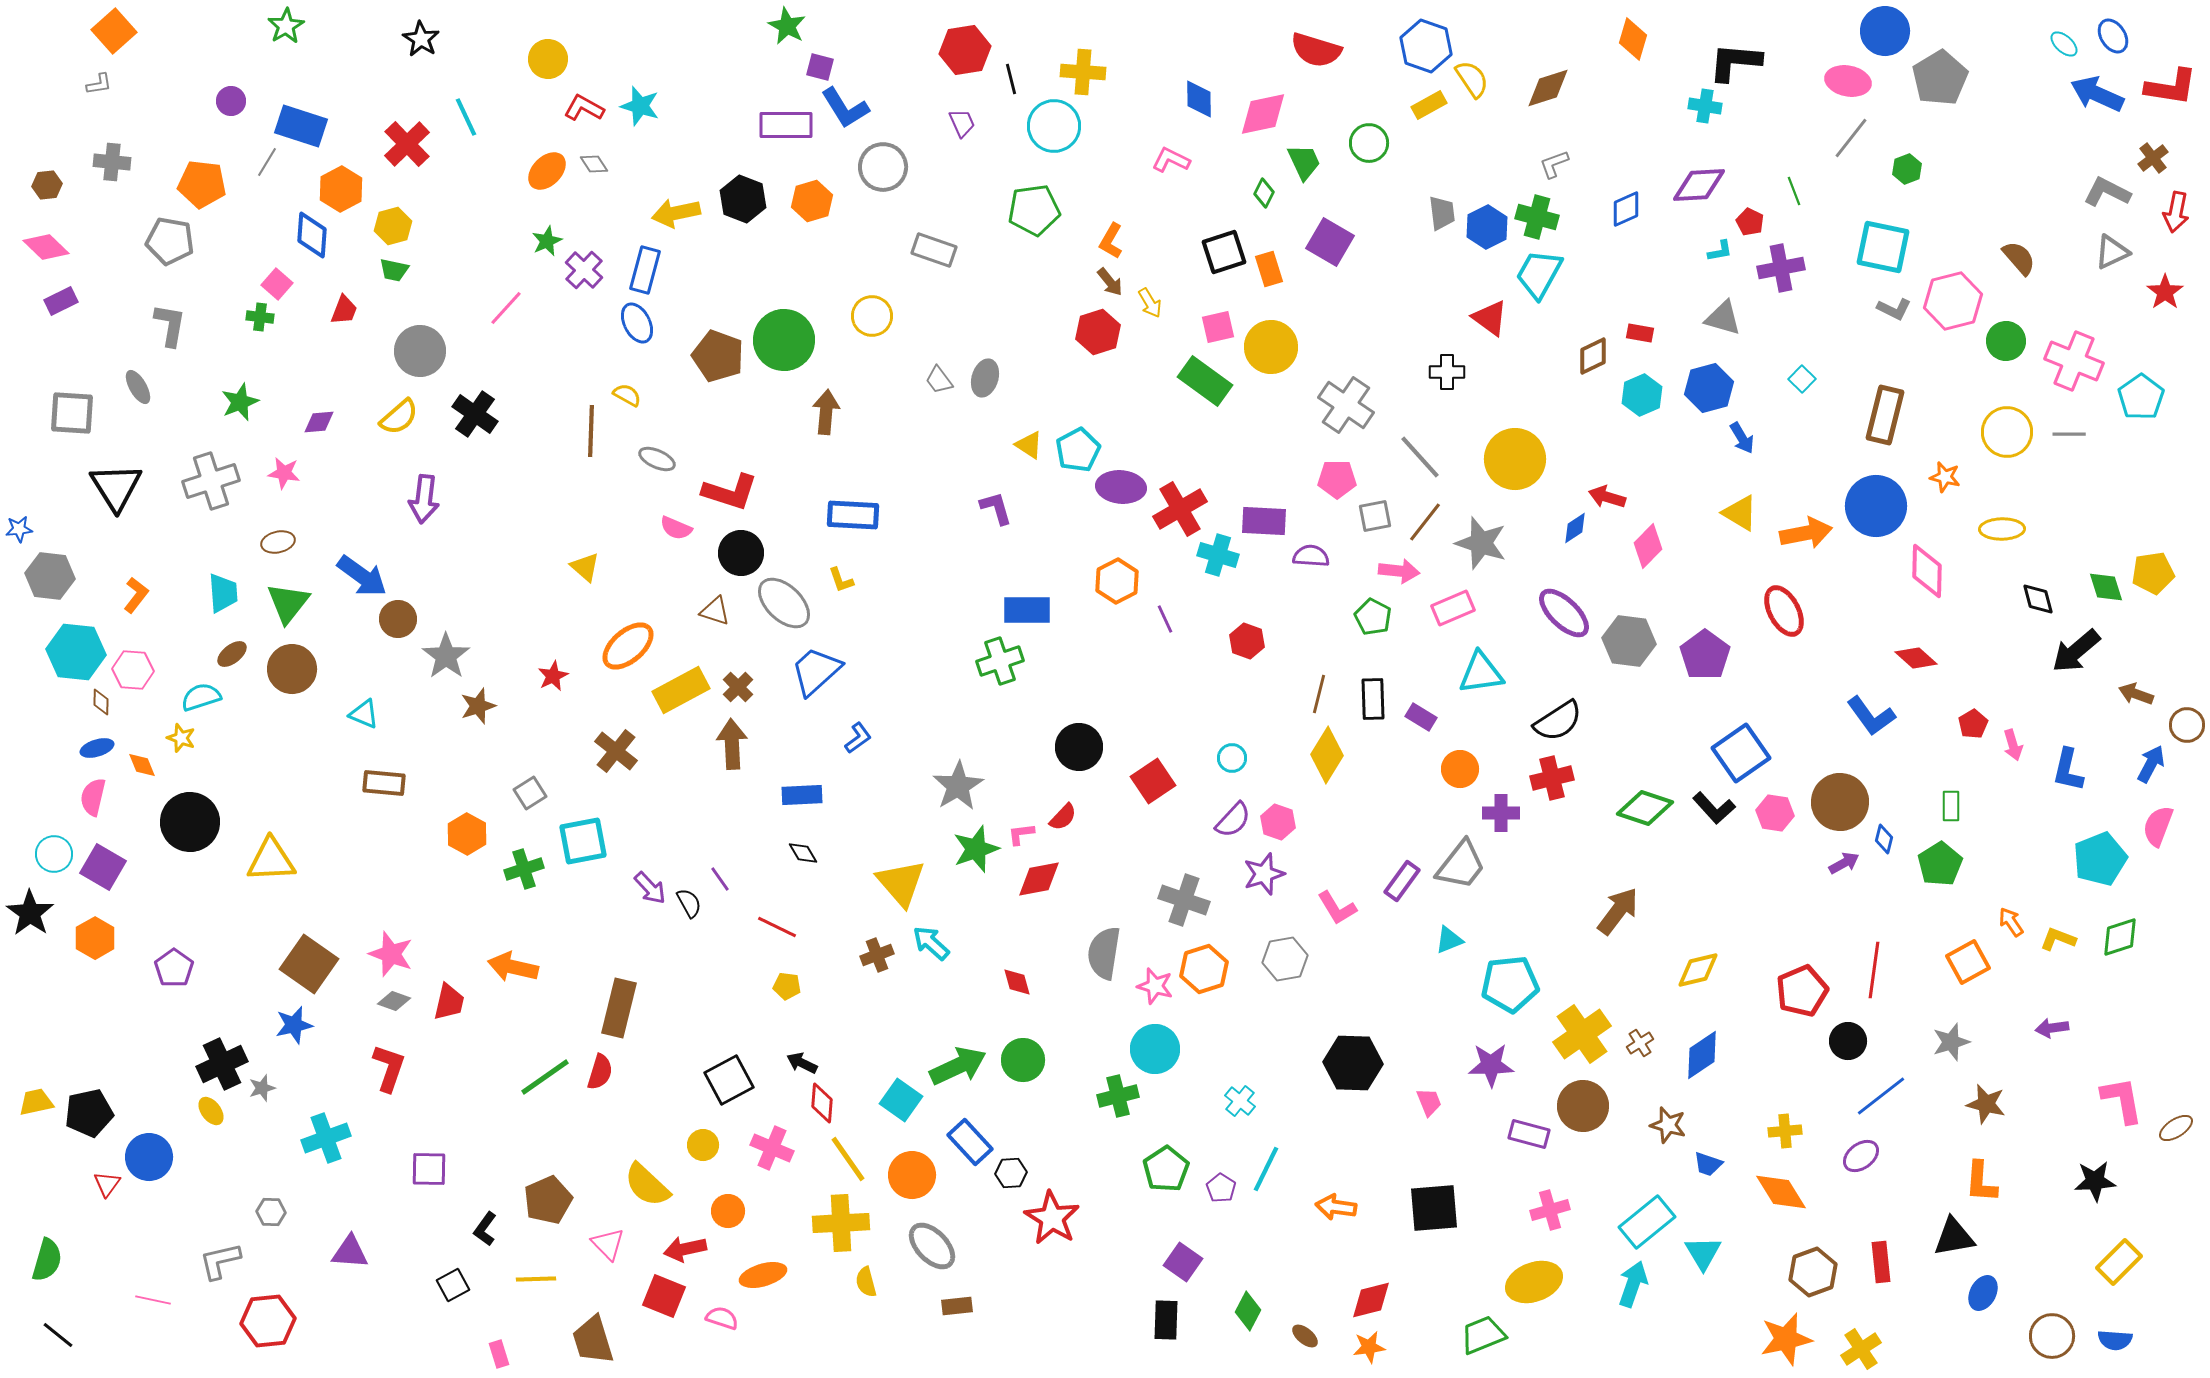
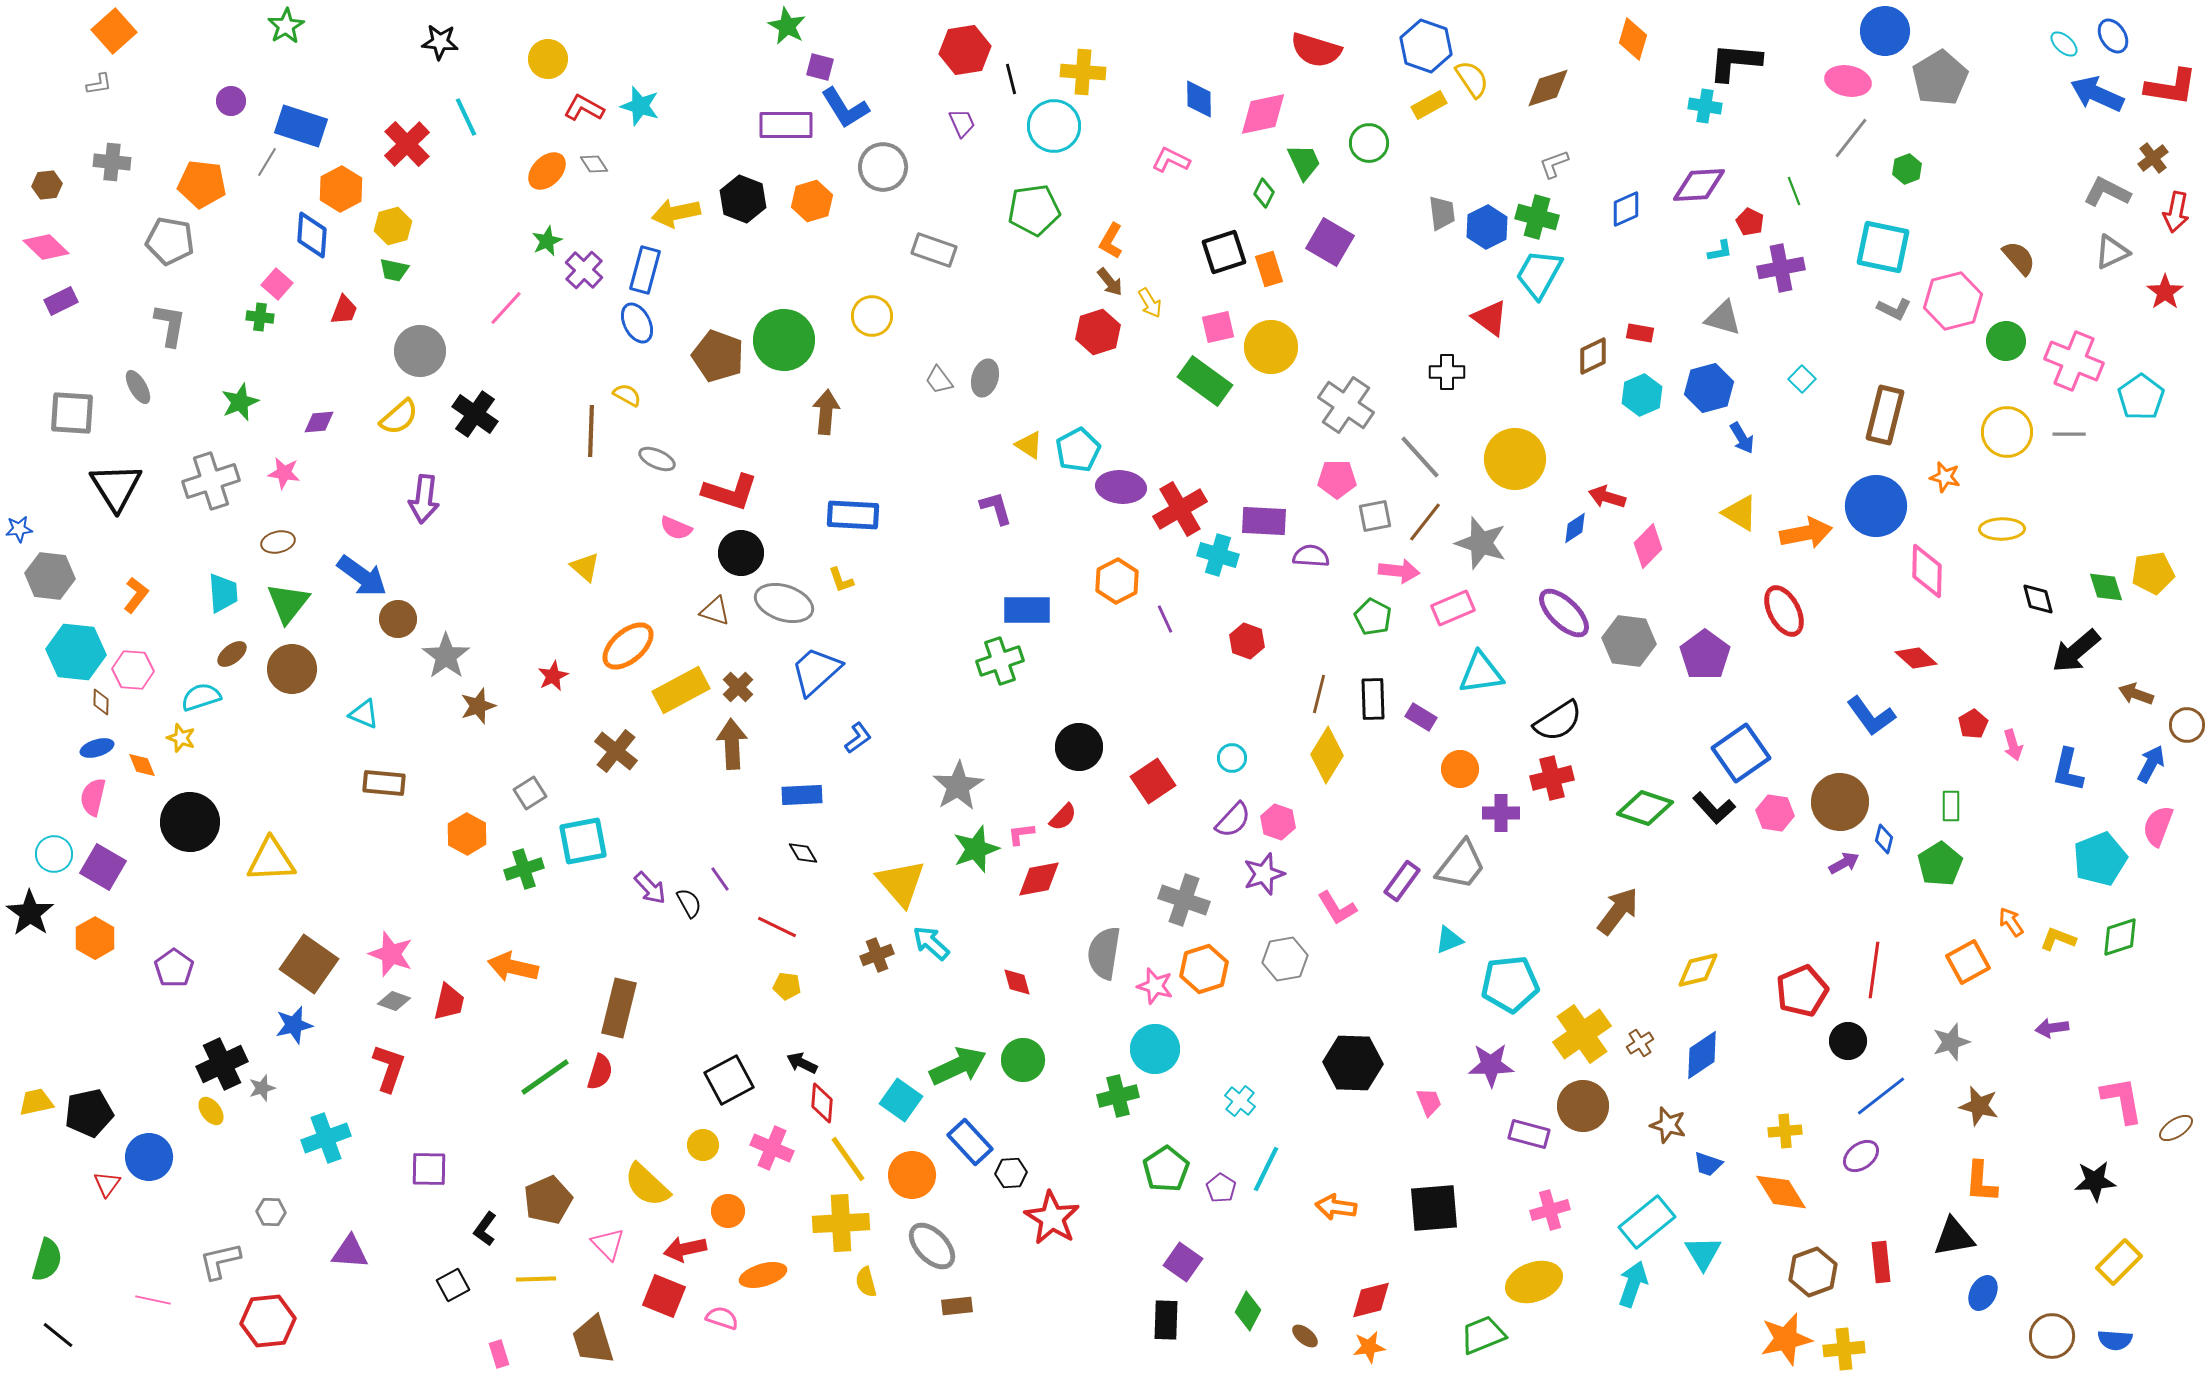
black star at (421, 39): moved 19 px right, 3 px down; rotated 27 degrees counterclockwise
gray ellipse at (784, 603): rotated 26 degrees counterclockwise
brown star at (1986, 1104): moved 7 px left, 2 px down
yellow cross at (1861, 1349): moved 17 px left; rotated 27 degrees clockwise
